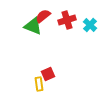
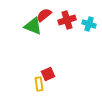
red semicircle: moved 1 px right, 1 px up
cyan cross: moved 1 px left, 1 px up; rotated 24 degrees counterclockwise
